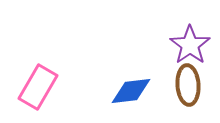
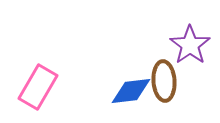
brown ellipse: moved 24 px left, 4 px up
